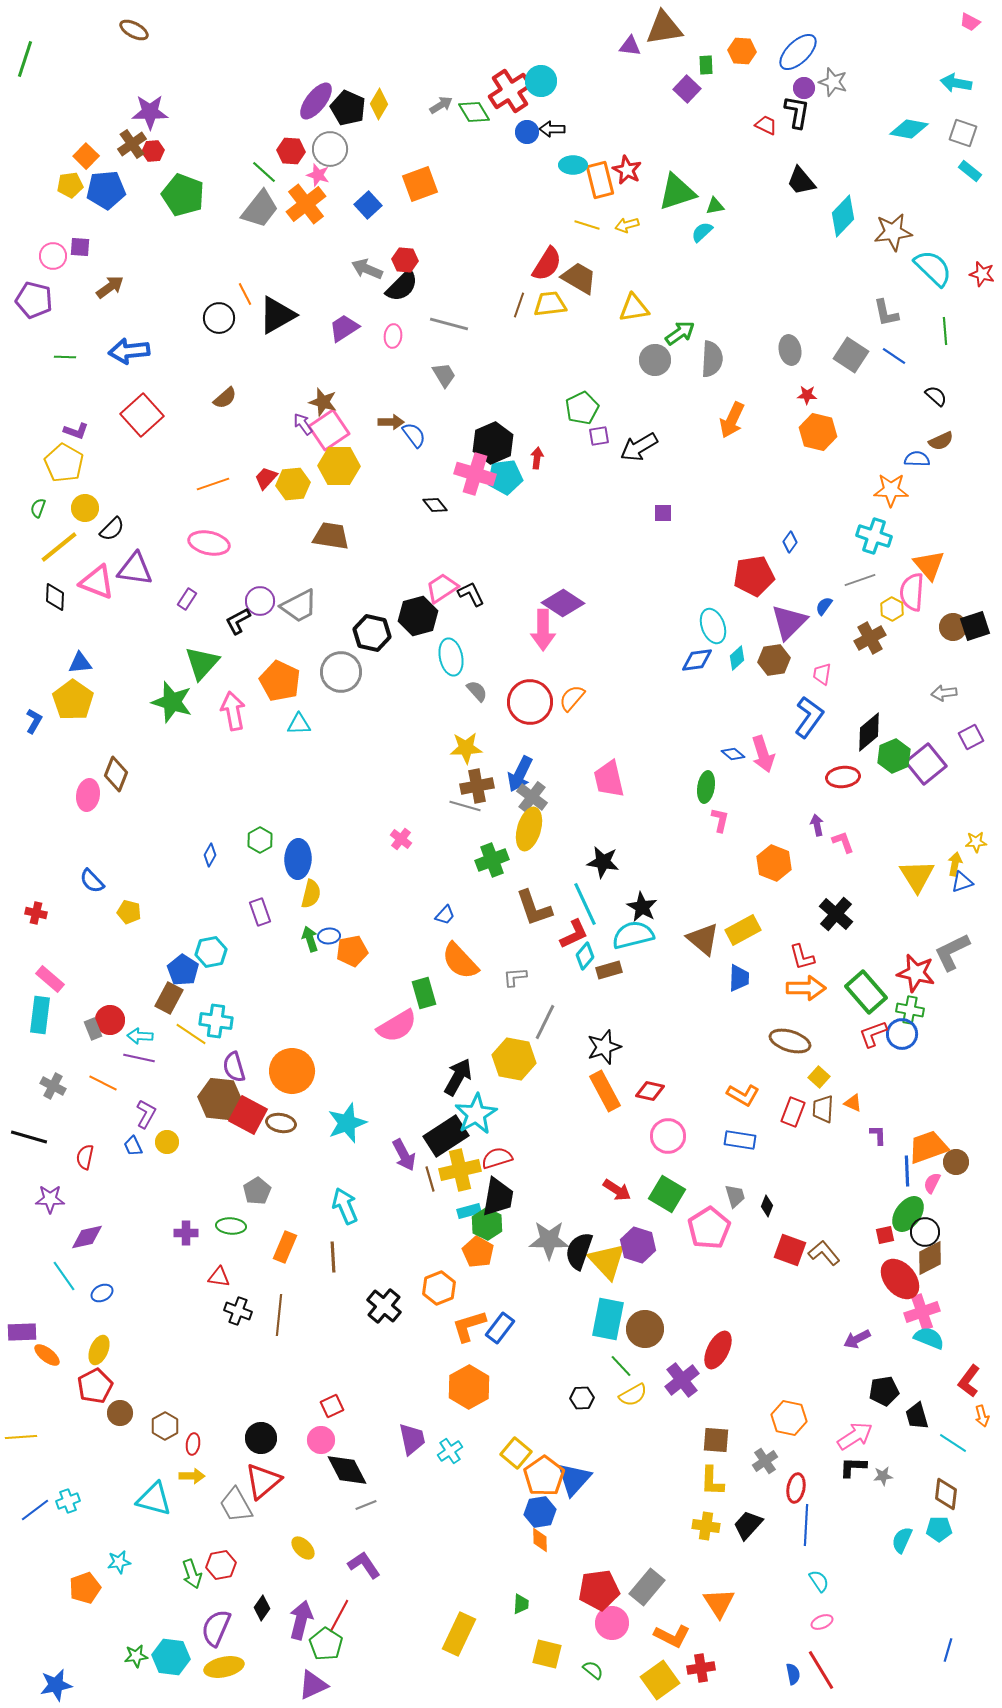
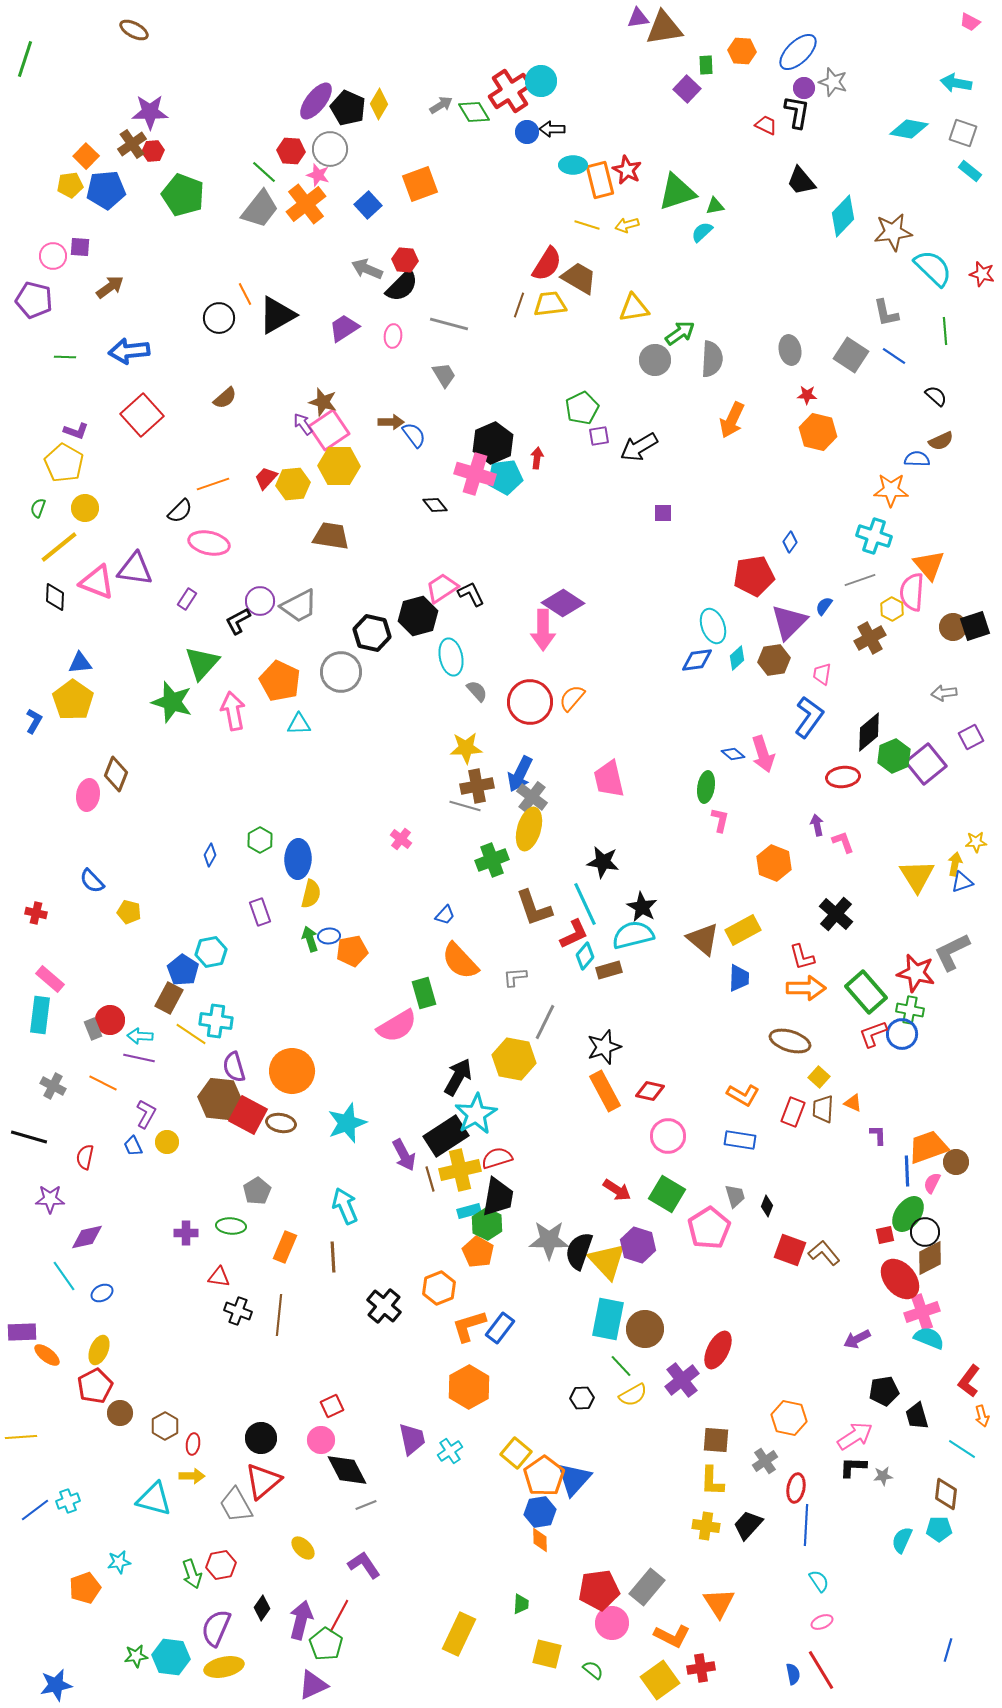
purple triangle at (630, 46): moved 8 px right, 28 px up; rotated 15 degrees counterclockwise
black semicircle at (112, 529): moved 68 px right, 18 px up
cyan line at (953, 1443): moved 9 px right, 6 px down
